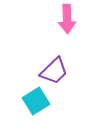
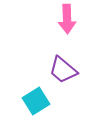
purple trapezoid: moved 9 px right, 1 px up; rotated 84 degrees clockwise
